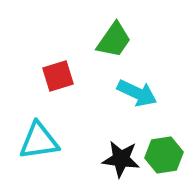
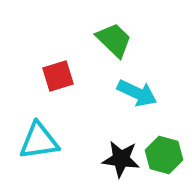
green trapezoid: rotated 81 degrees counterclockwise
green hexagon: rotated 24 degrees clockwise
